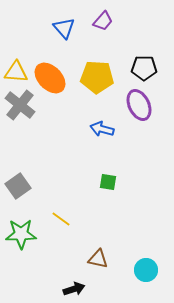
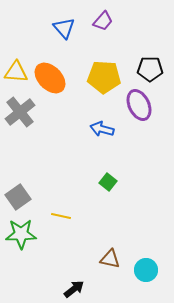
black pentagon: moved 6 px right, 1 px down
yellow pentagon: moved 7 px right
gray cross: moved 7 px down; rotated 12 degrees clockwise
green square: rotated 30 degrees clockwise
gray square: moved 11 px down
yellow line: moved 3 px up; rotated 24 degrees counterclockwise
brown triangle: moved 12 px right
black arrow: rotated 20 degrees counterclockwise
